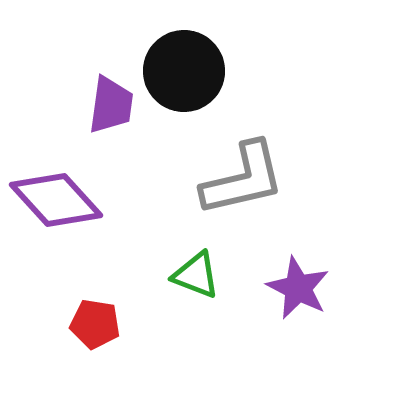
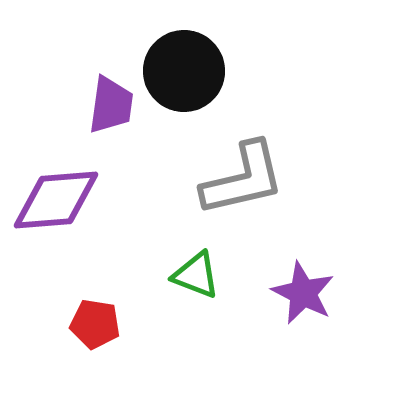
purple diamond: rotated 52 degrees counterclockwise
purple star: moved 5 px right, 5 px down
